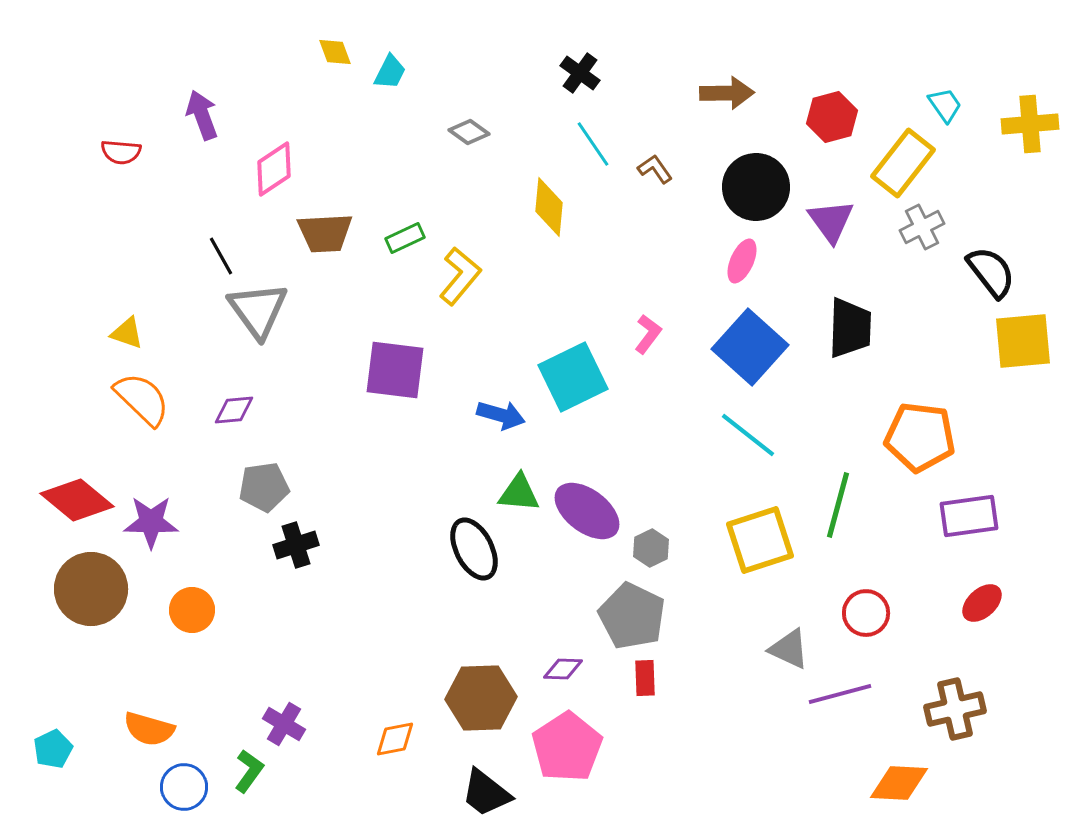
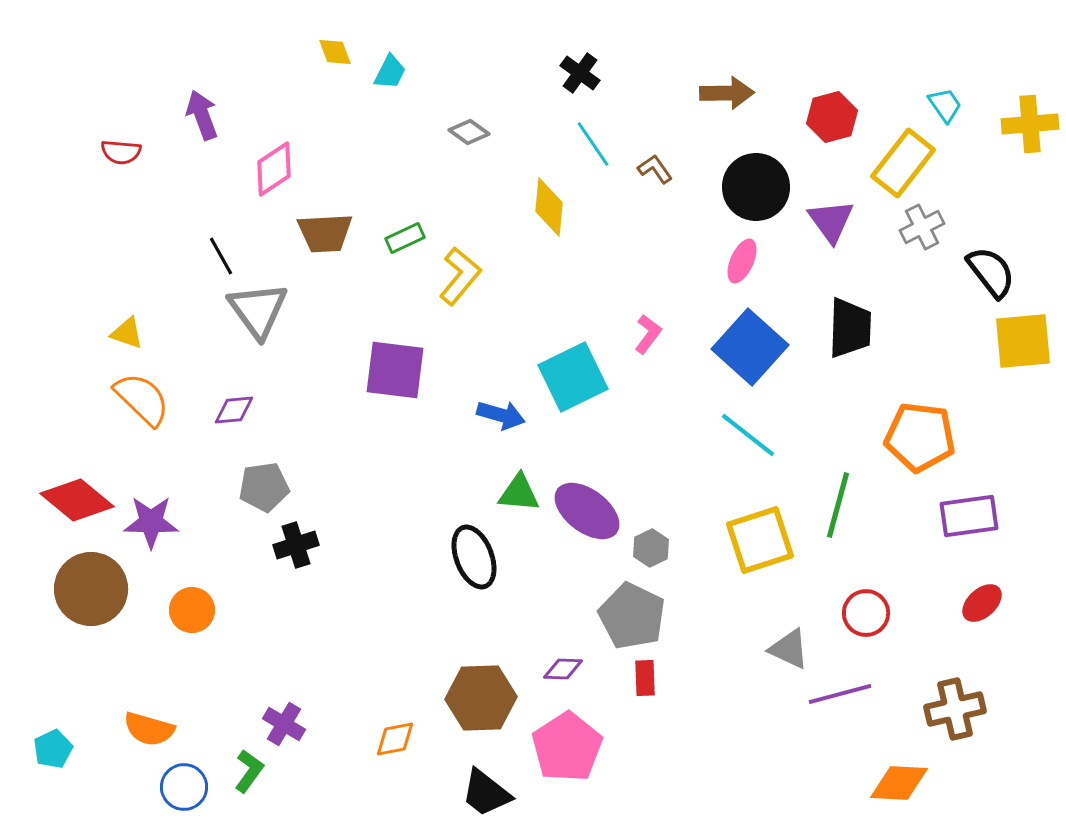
black ellipse at (474, 549): moved 8 px down; rotated 6 degrees clockwise
